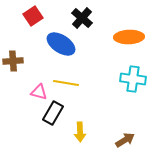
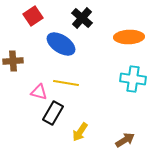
yellow arrow: rotated 36 degrees clockwise
